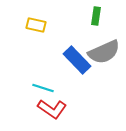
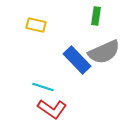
cyan line: moved 1 px up
